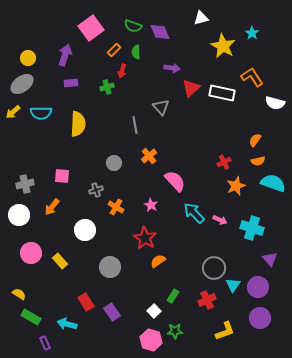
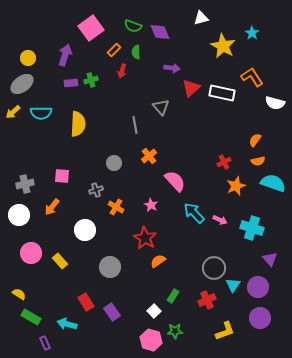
green cross at (107, 87): moved 16 px left, 7 px up
